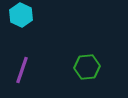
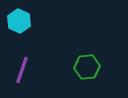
cyan hexagon: moved 2 px left, 6 px down
